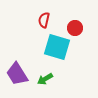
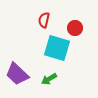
cyan square: moved 1 px down
purple trapezoid: rotated 15 degrees counterclockwise
green arrow: moved 4 px right
